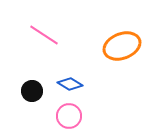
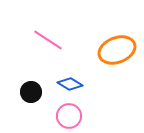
pink line: moved 4 px right, 5 px down
orange ellipse: moved 5 px left, 4 px down
black circle: moved 1 px left, 1 px down
